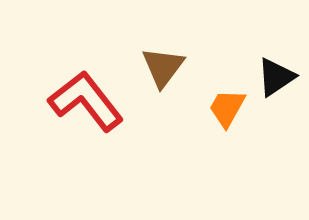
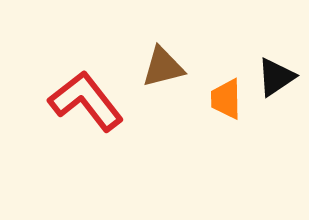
brown triangle: rotated 39 degrees clockwise
orange trapezoid: moved 1 px left, 9 px up; rotated 30 degrees counterclockwise
